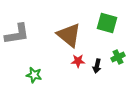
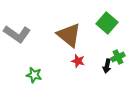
green square: rotated 25 degrees clockwise
gray L-shape: rotated 44 degrees clockwise
red star: rotated 16 degrees clockwise
black arrow: moved 10 px right
